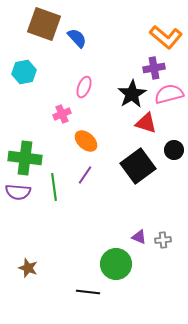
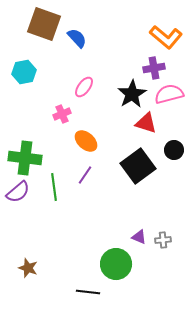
pink ellipse: rotated 15 degrees clockwise
purple semicircle: rotated 45 degrees counterclockwise
